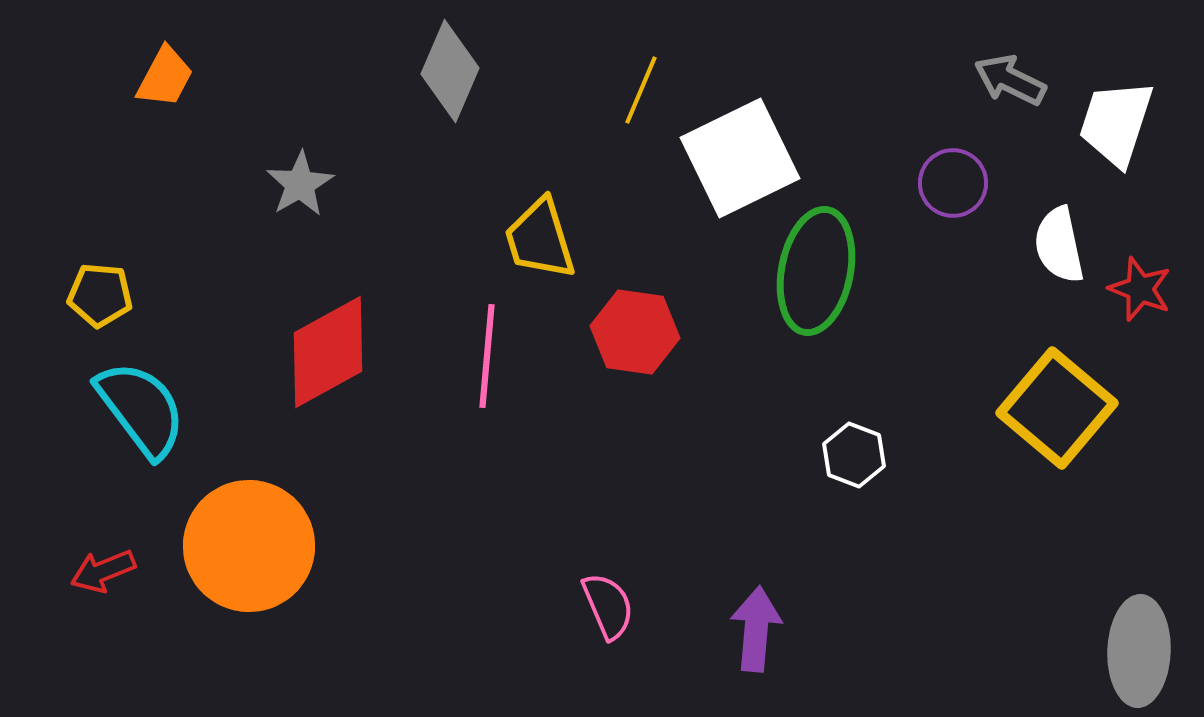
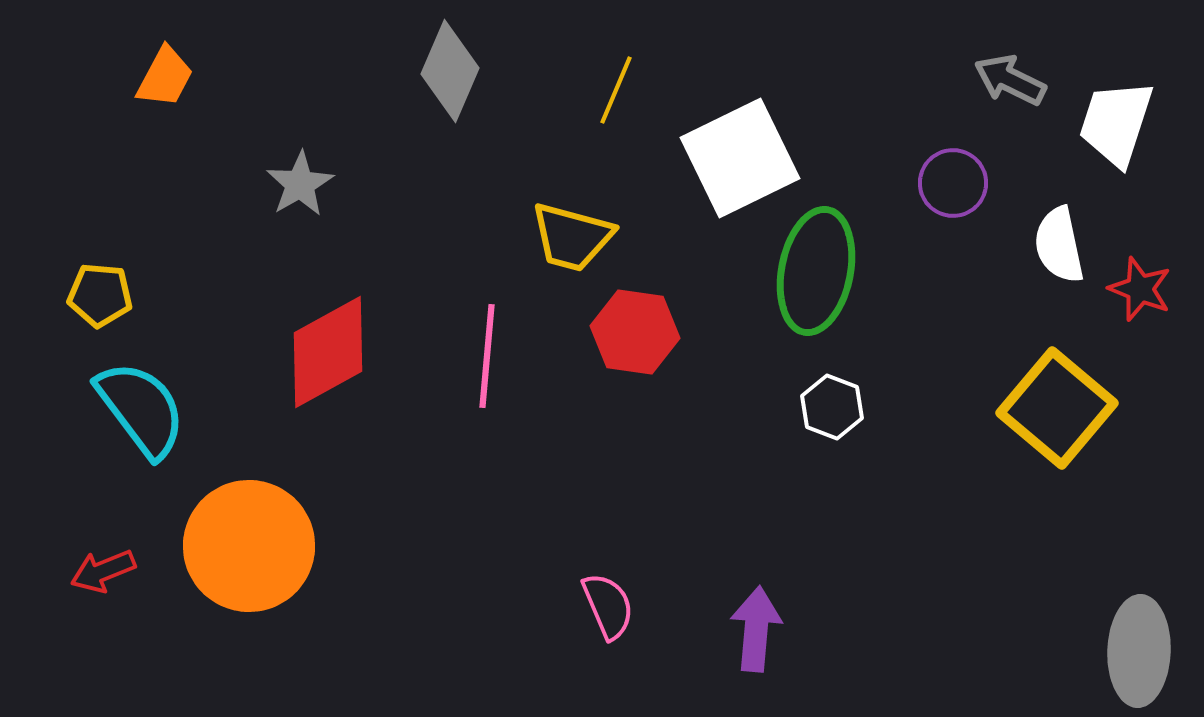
yellow line: moved 25 px left
yellow trapezoid: moved 32 px right, 2 px up; rotated 58 degrees counterclockwise
white hexagon: moved 22 px left, 48 px up
